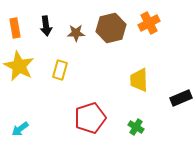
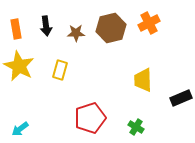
orange rectangle: moved 1 px right, 1 px down
yellow trapezoid: moved 4 px right
